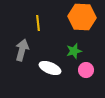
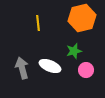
orange hexagon: moved 1 px down; rotated 16 degrees counterclockwise
gray arrow: moved 18 px down; rotated 30 degrees counterclockwise
white ellipse: moved 2 px up
